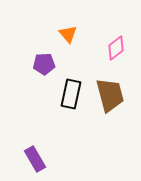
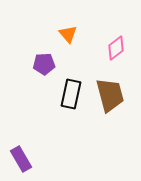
purple rectangle: moved 14 px left
